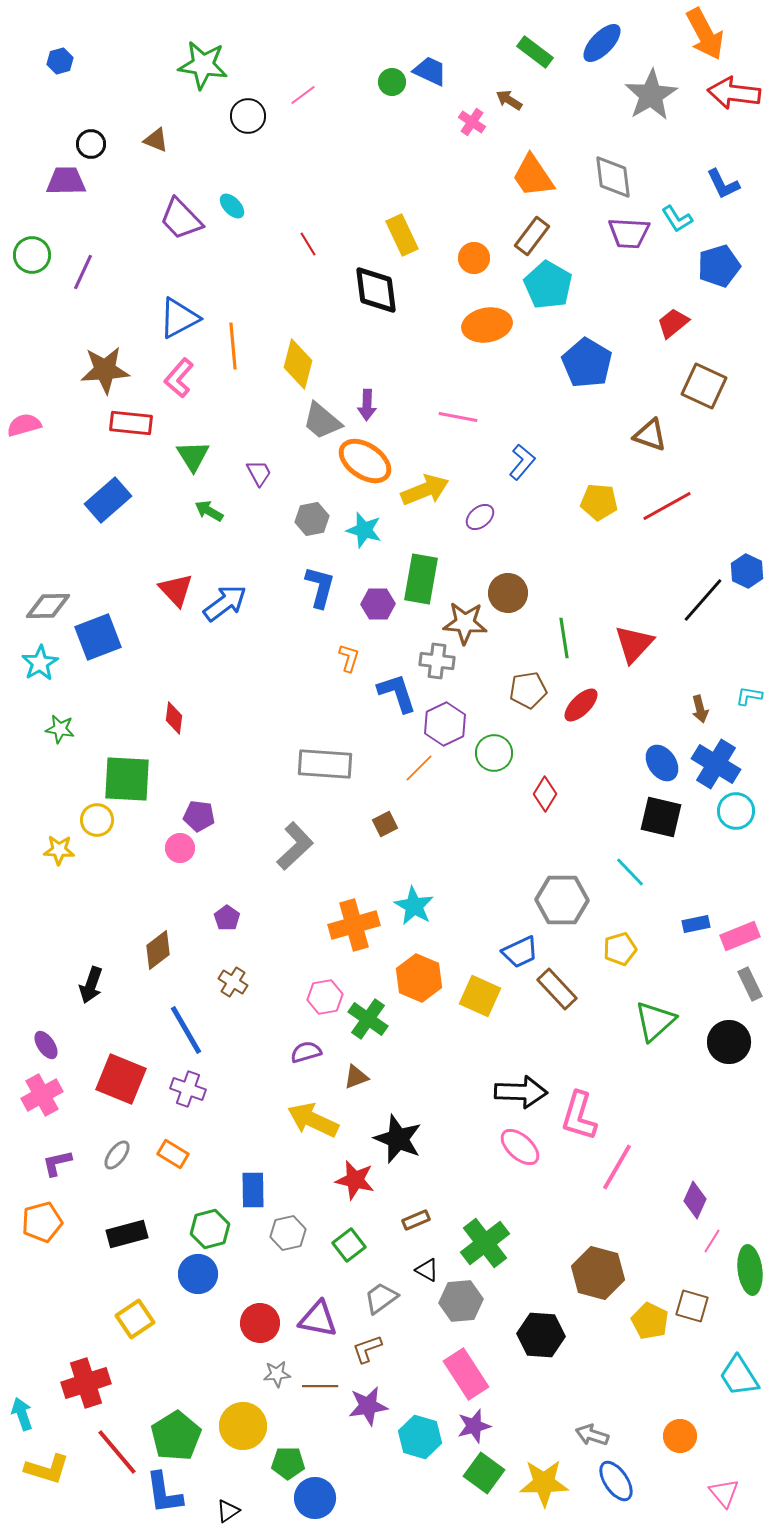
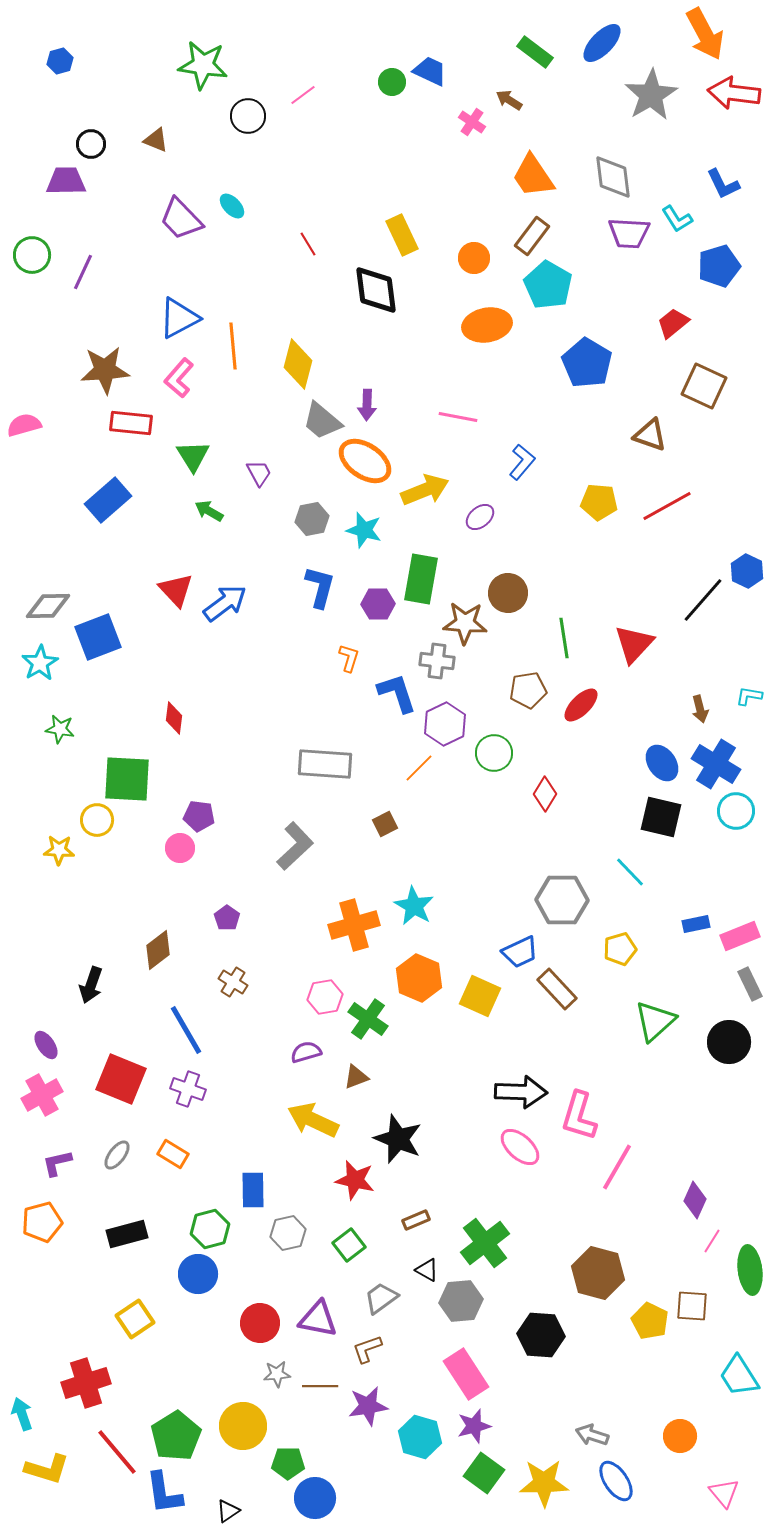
brown square at (692, 1306): rotated 12 degrees counterclockwise
